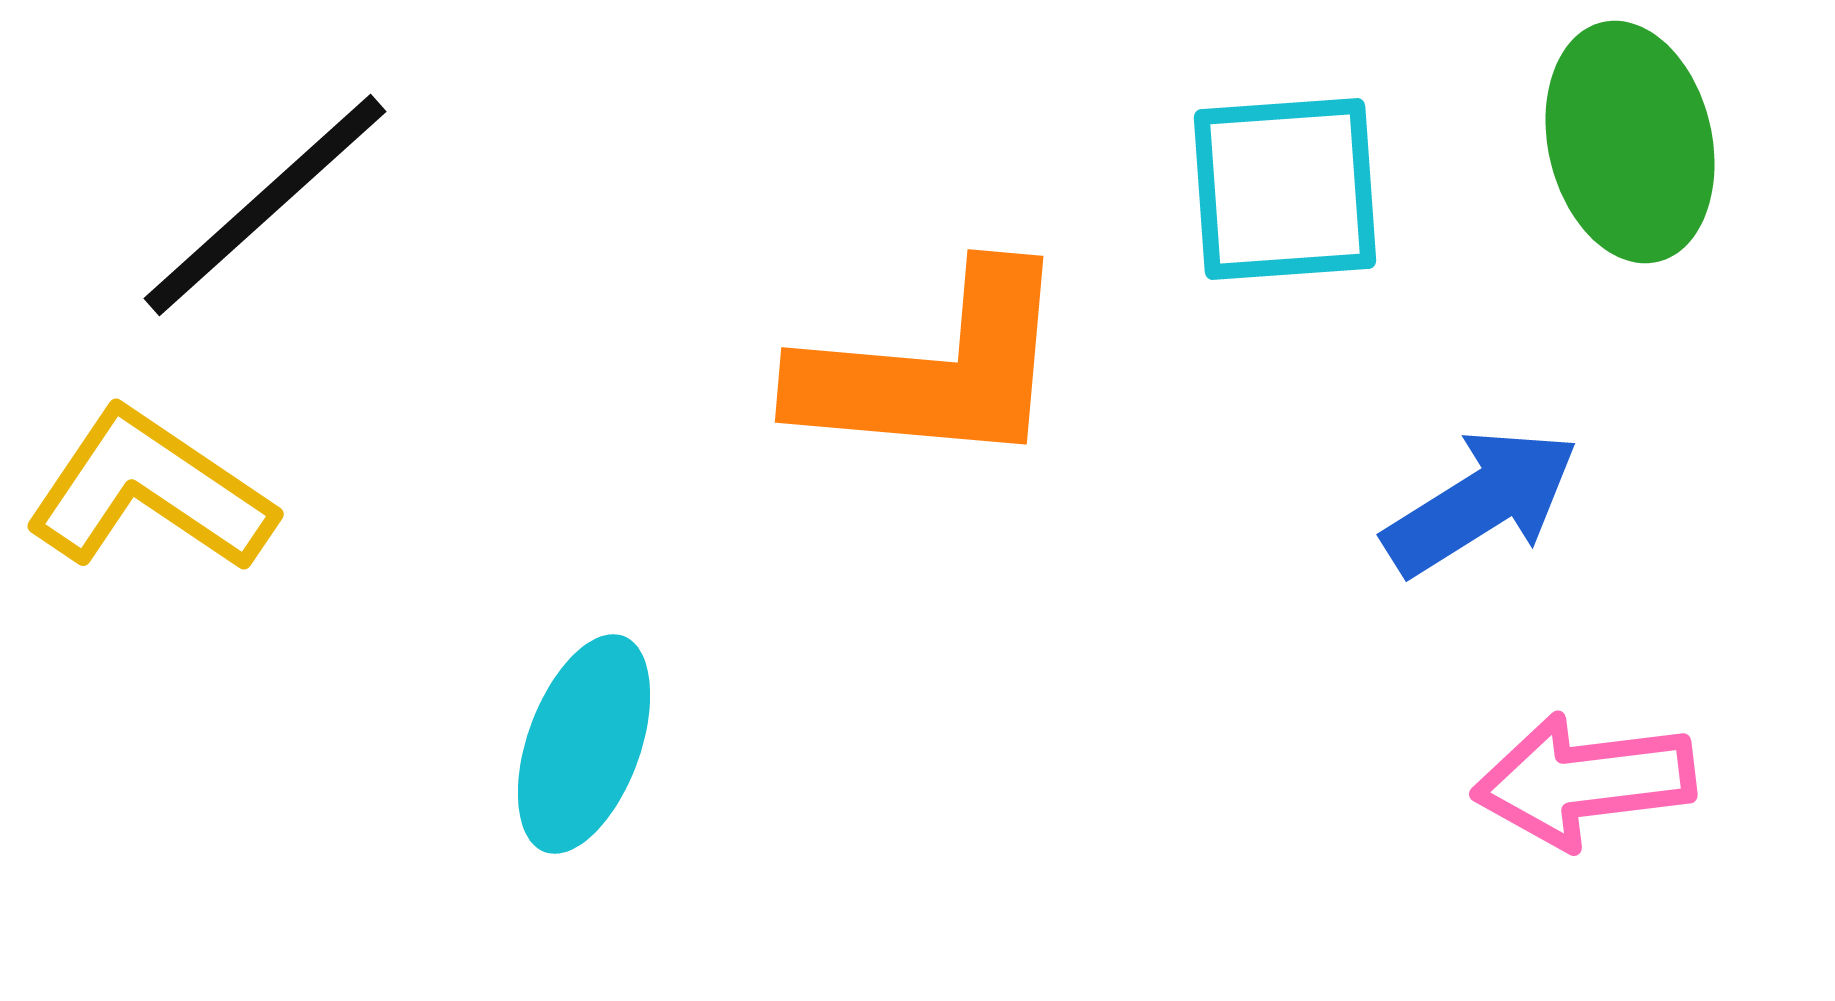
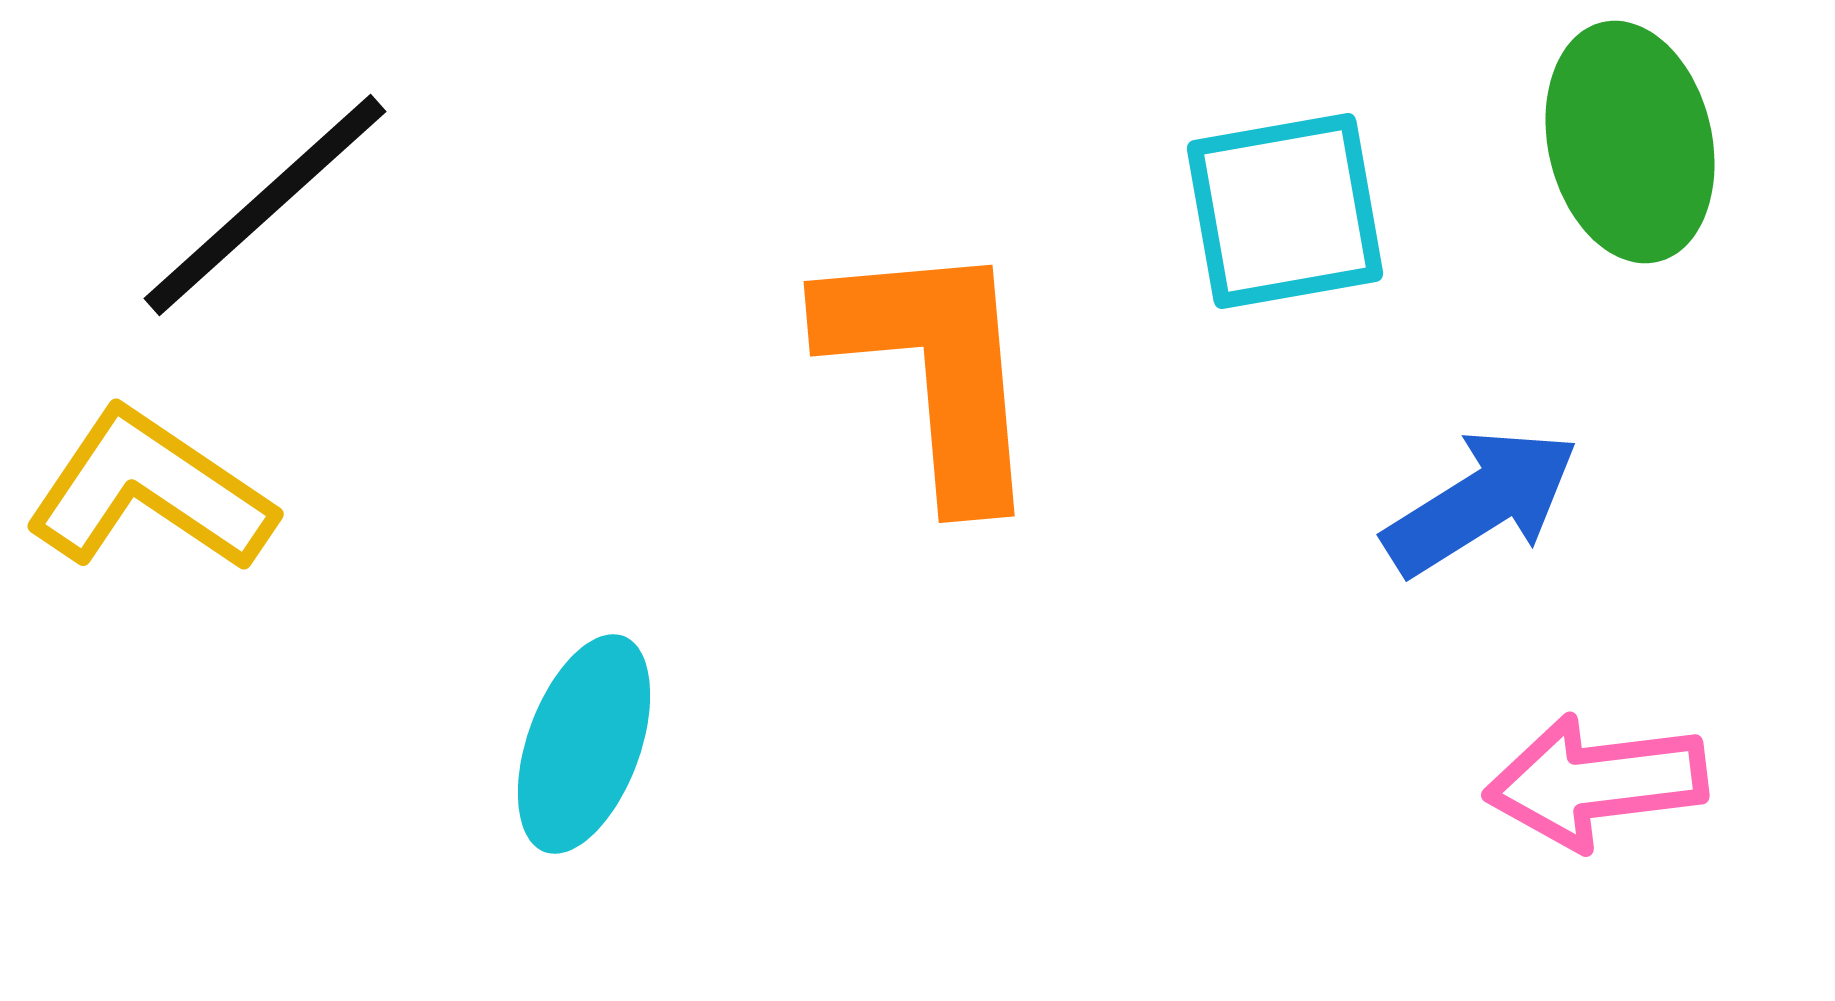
cyan square: moved 22 px down; rotated 6 degrees counterclockwise
orange L-shape: rotated 100 degrees counterclockwise
pink arrow: moved 12 px right, 1 px down
